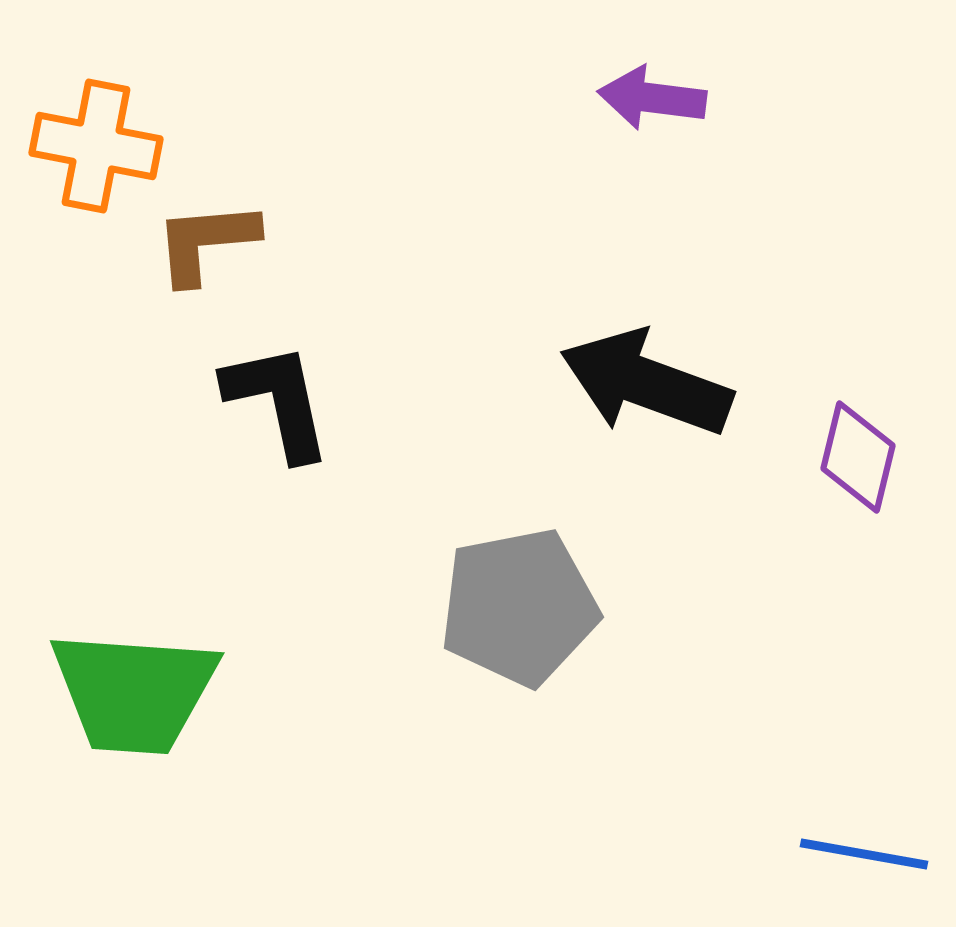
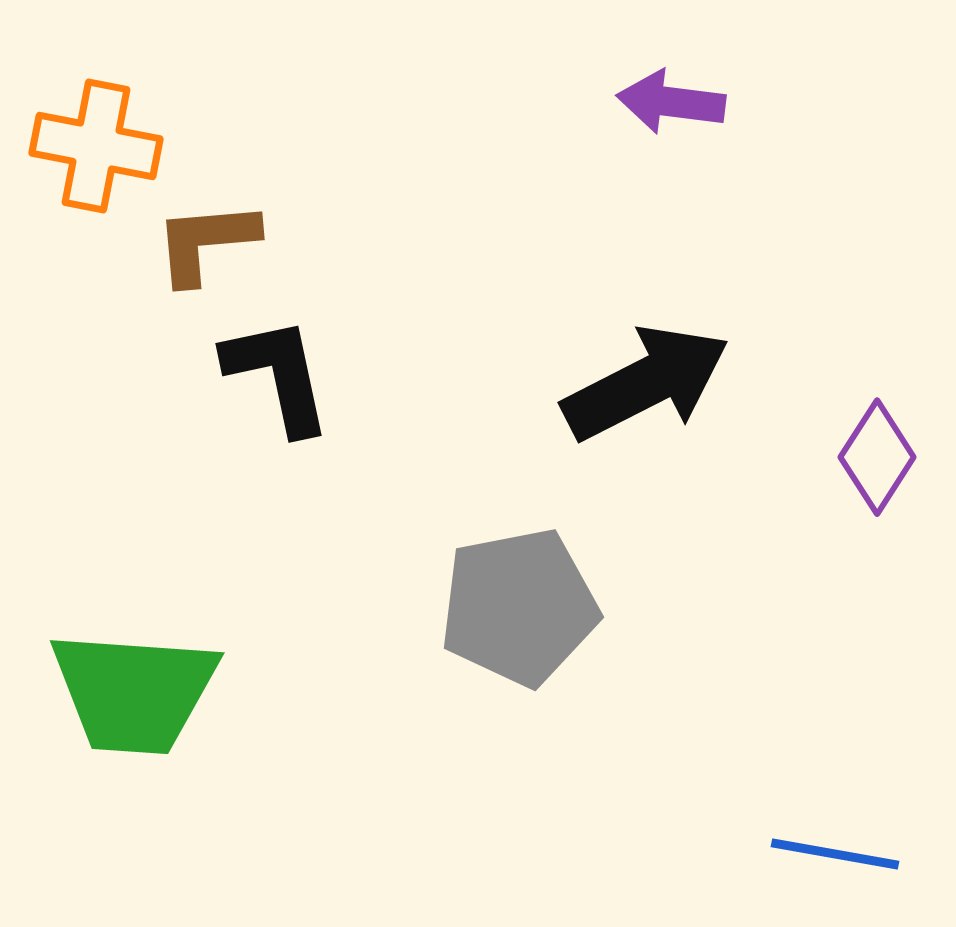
purple arrow: moved 19 px right, 4 px down
black arrow: rotated 133 degrees clockwise
black L-shape: moved 26 px up
purple diamond: moved 19 px right; rotated 19 degrees clockwise
blue line: moved 29 px left
